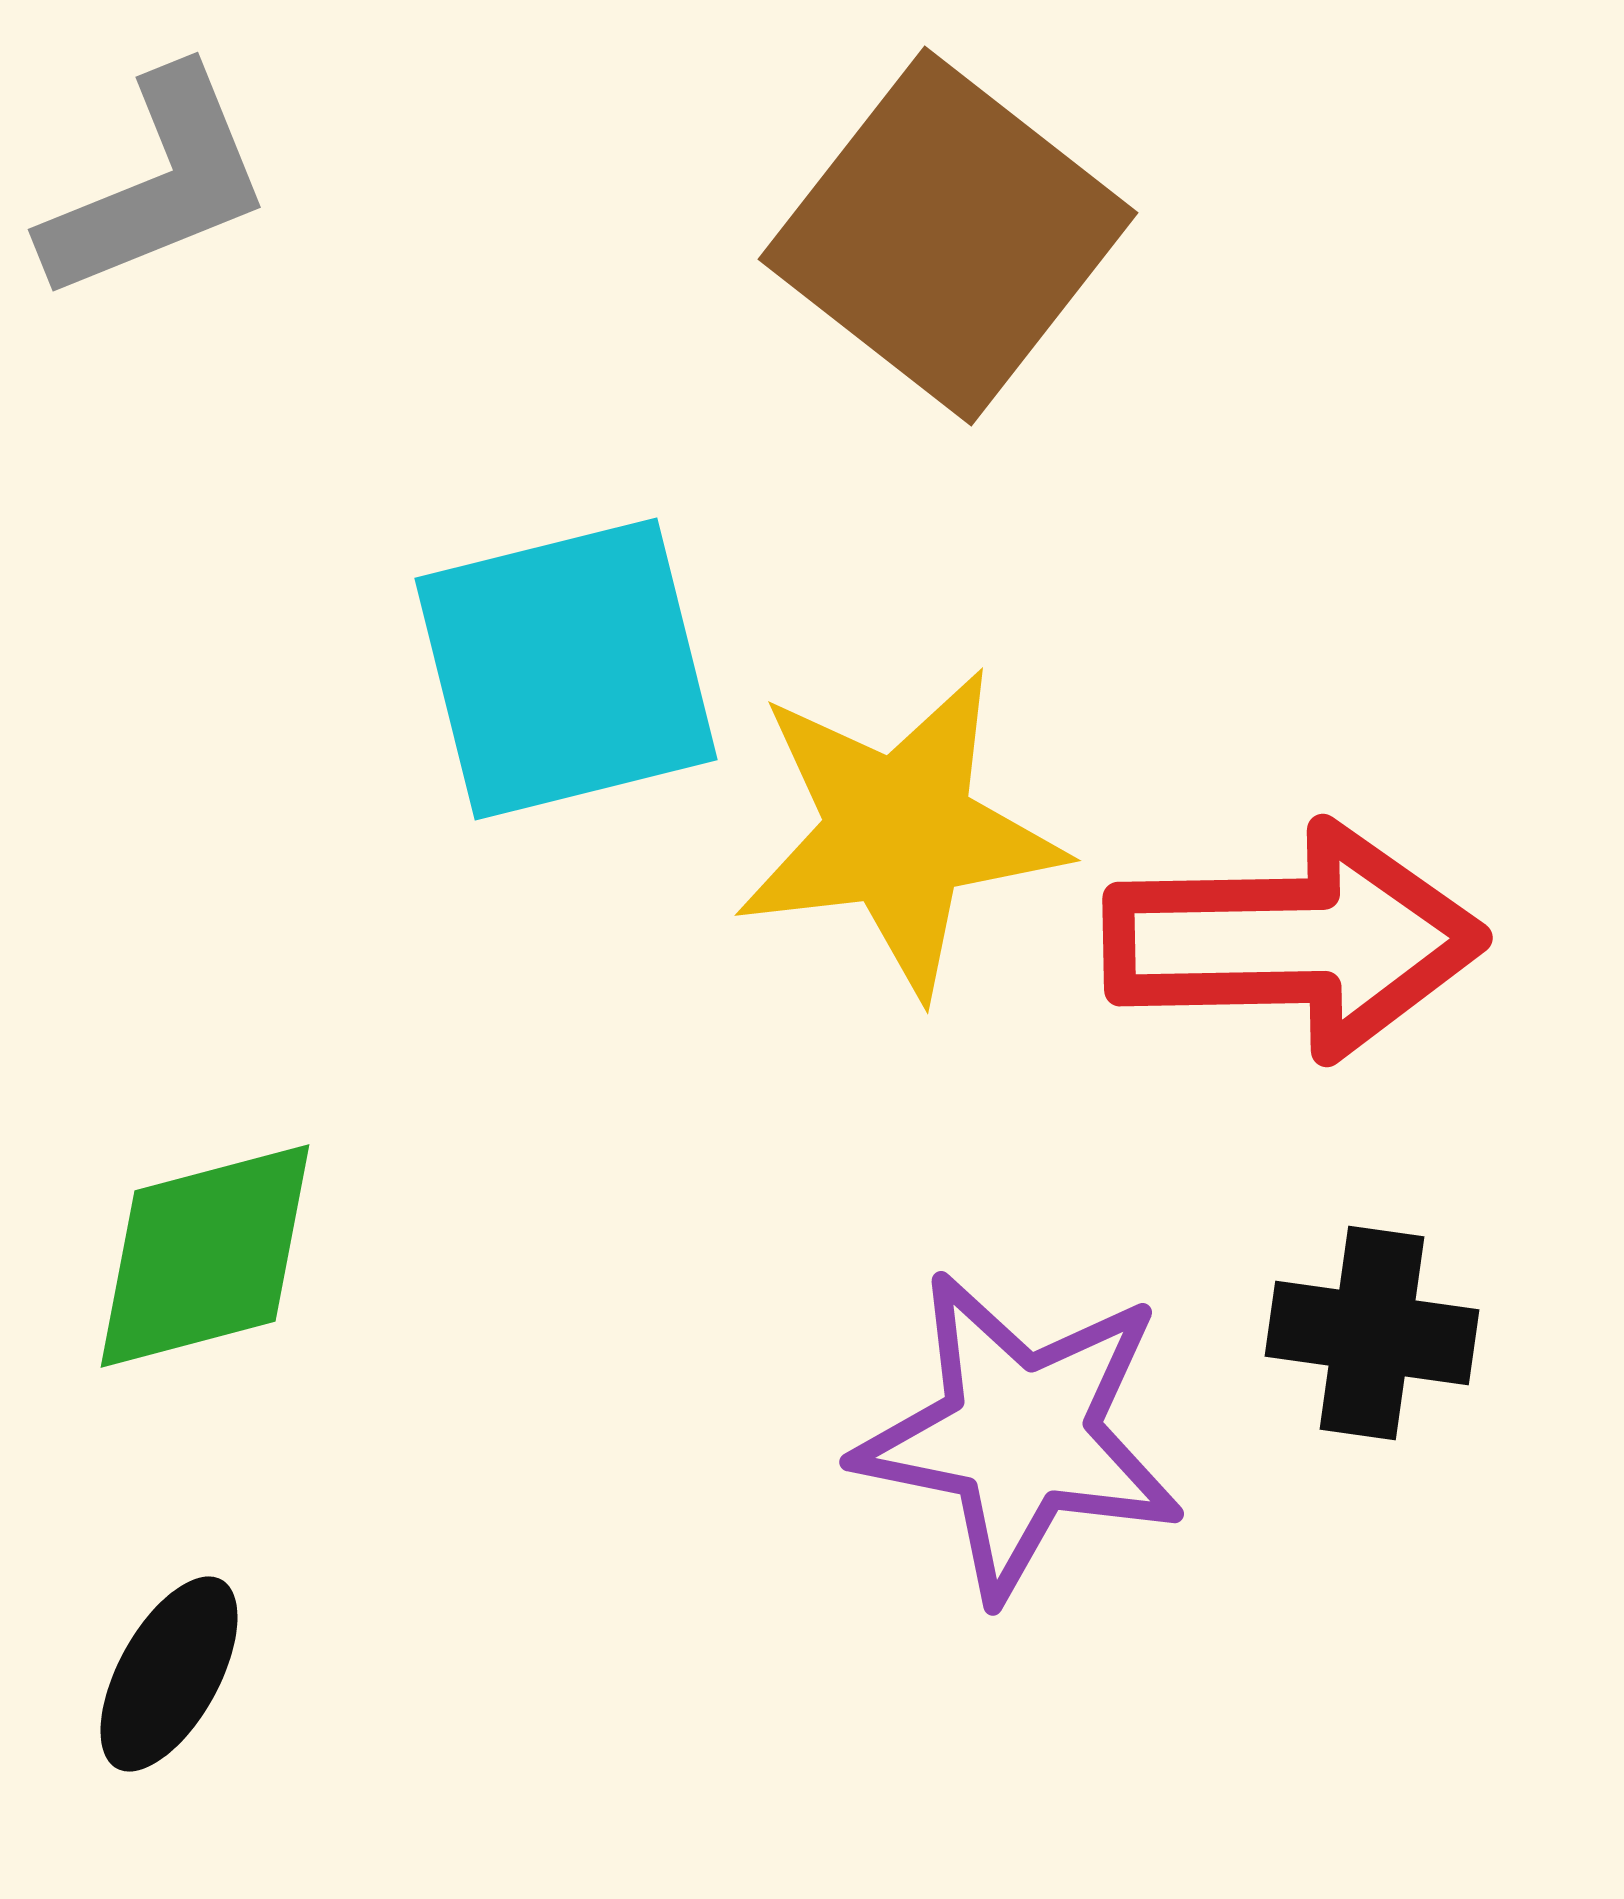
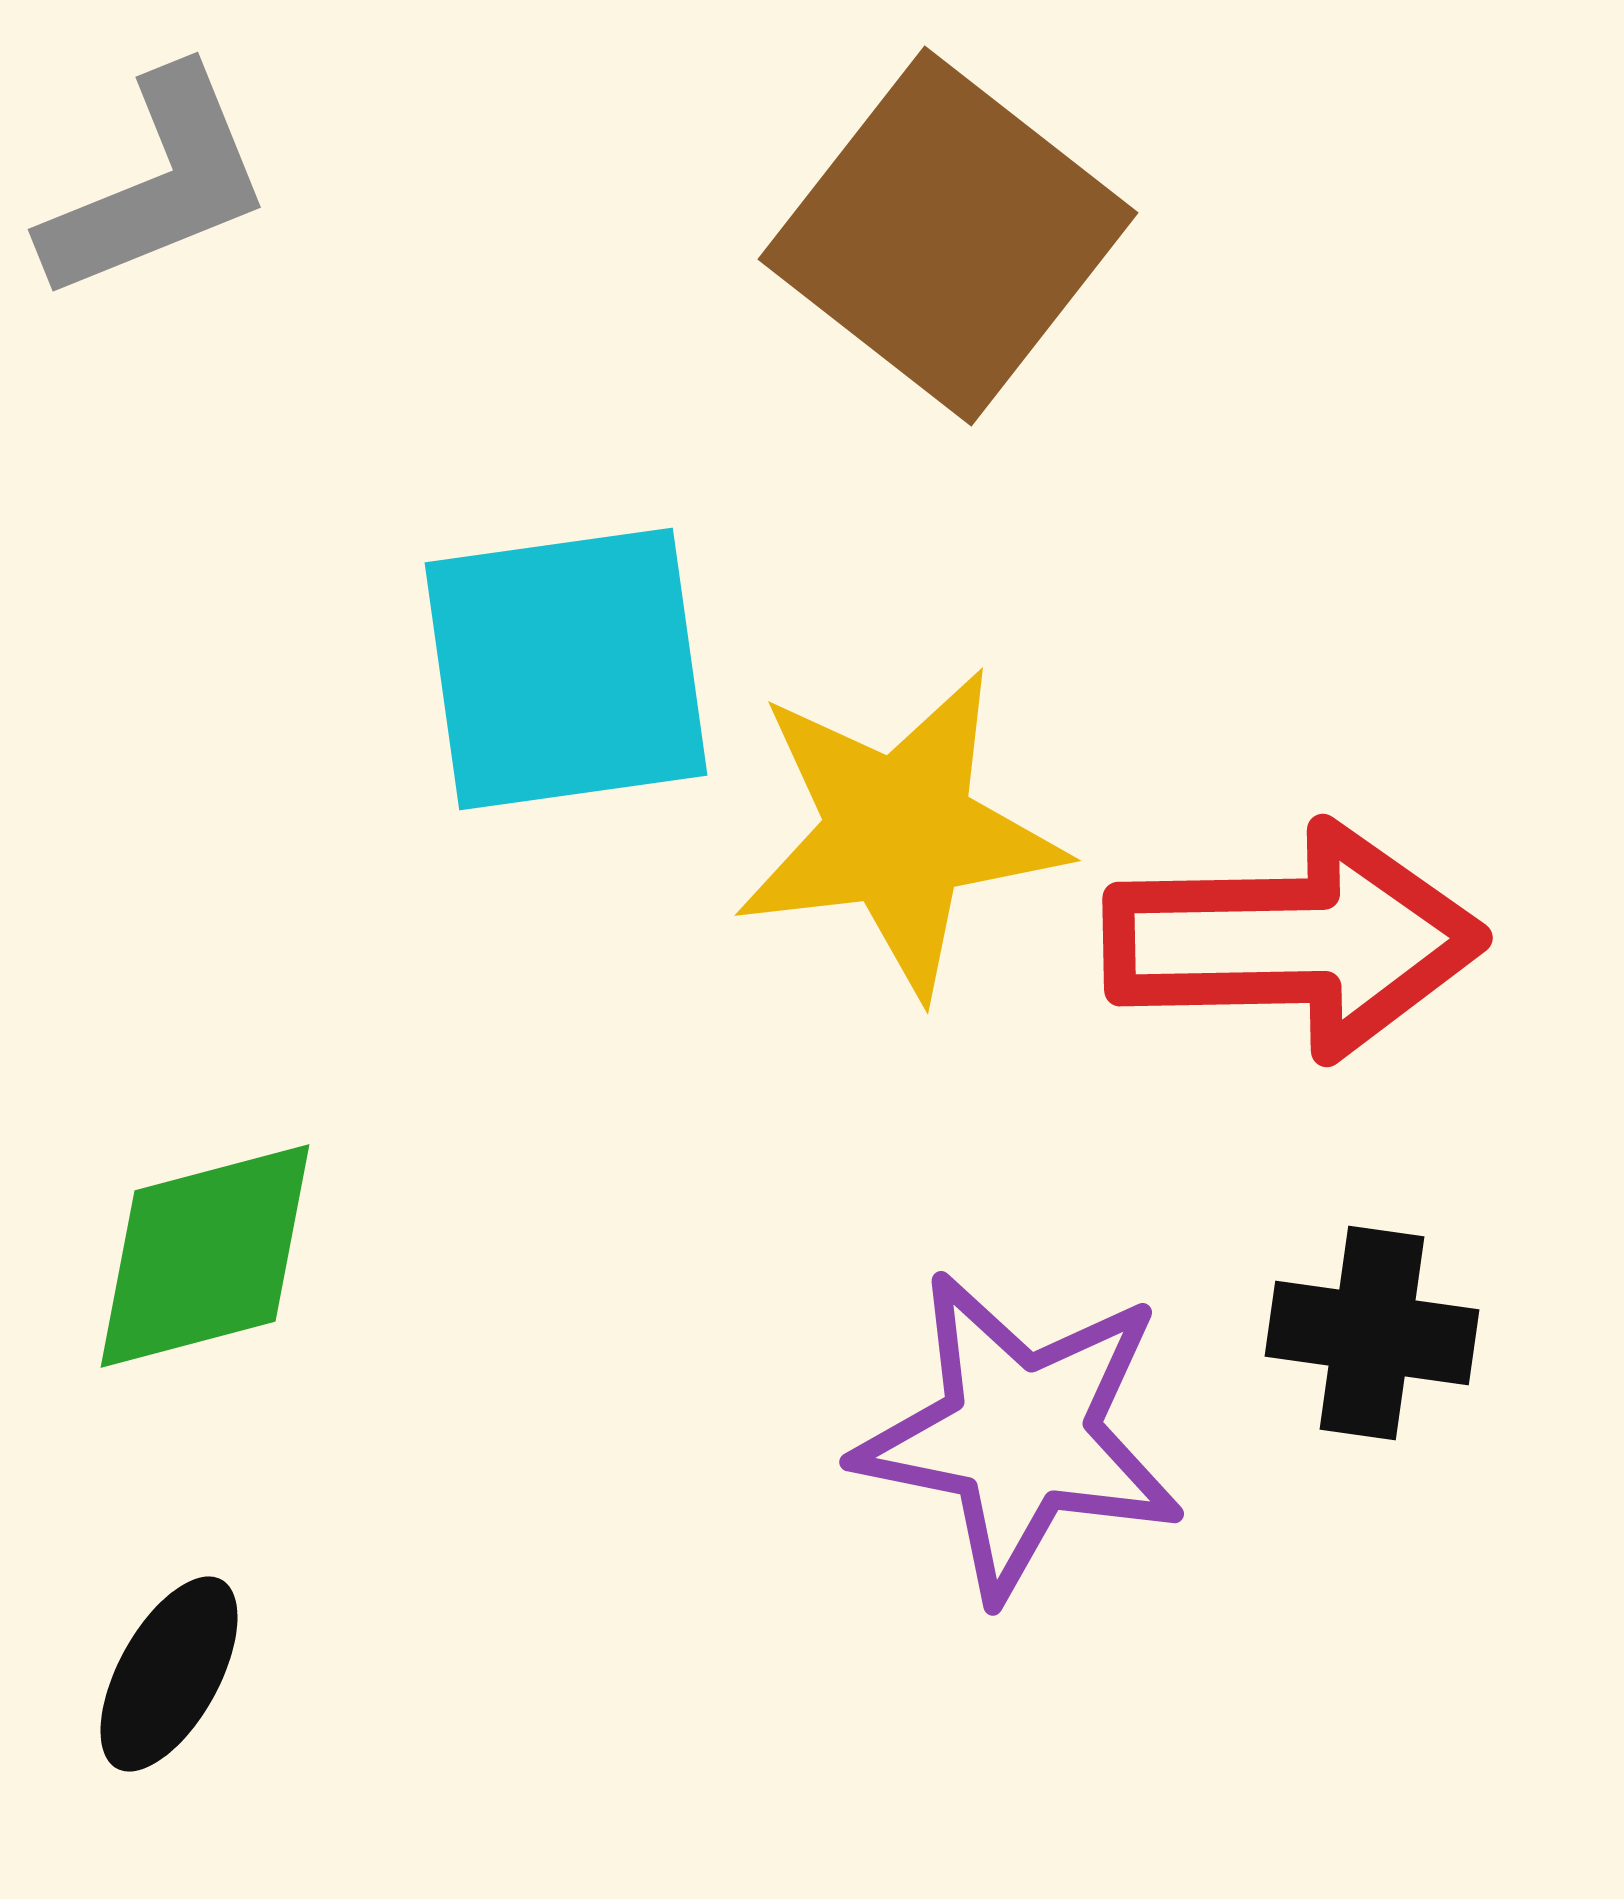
cyan square: rotated 6 degrees clockwise
